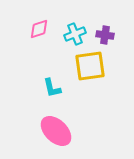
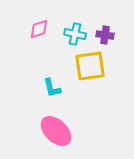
cyan cross: rotated 35 degrees clockwise
